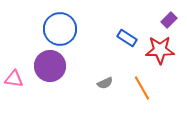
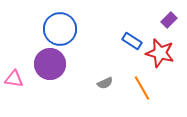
blue rectangle: moved 5 px right, 3 px down
red star: moved 3 px down; rotated 16 degrees clockwise
purple circle: moved 2 px up
